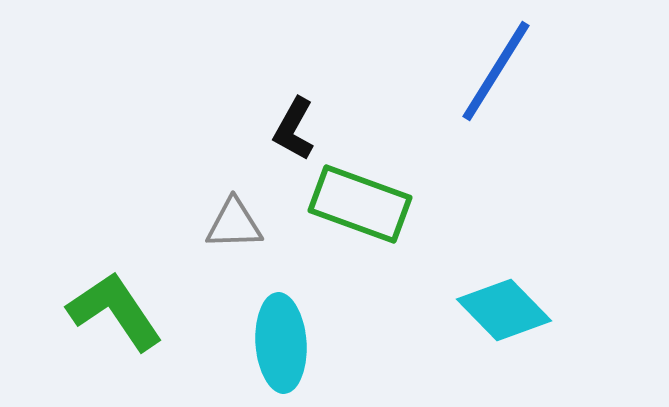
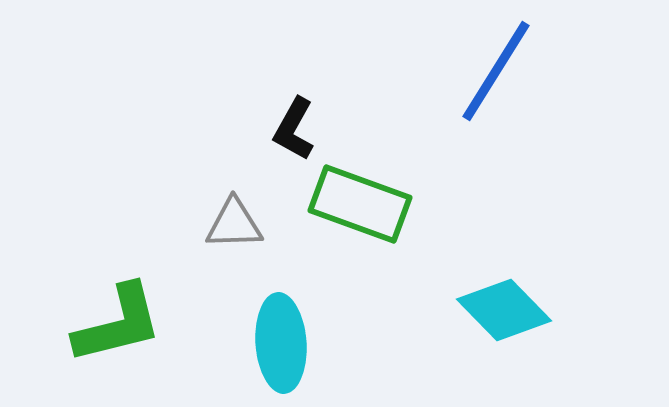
green L-shape: moved 3 px right, 13 px down; rotated 110 degrees clockwise
